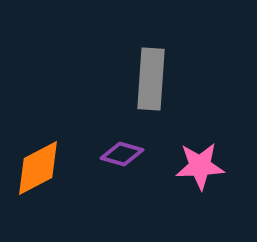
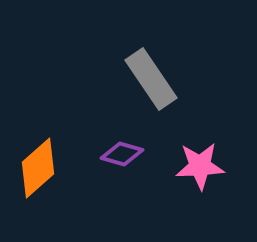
gray rectangle: rotated 38 degrees counterclockwise
orange diamond: rotated 14 degrees counterclockwise
